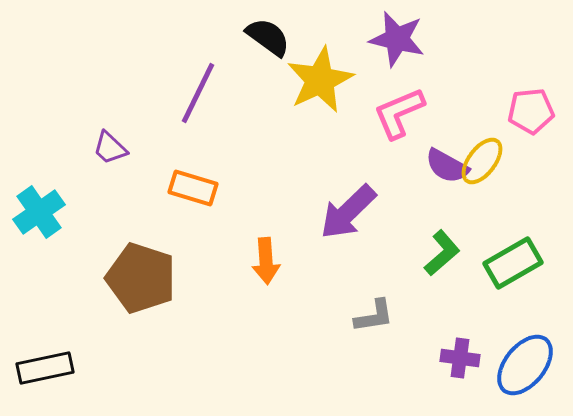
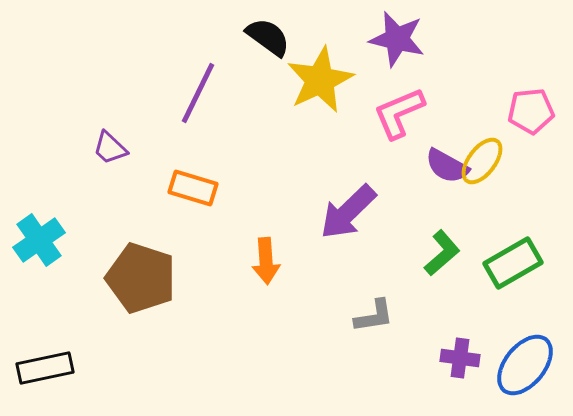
cyan cross: moved 28 px down
